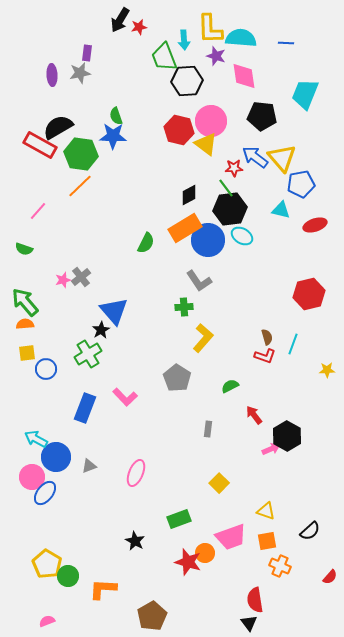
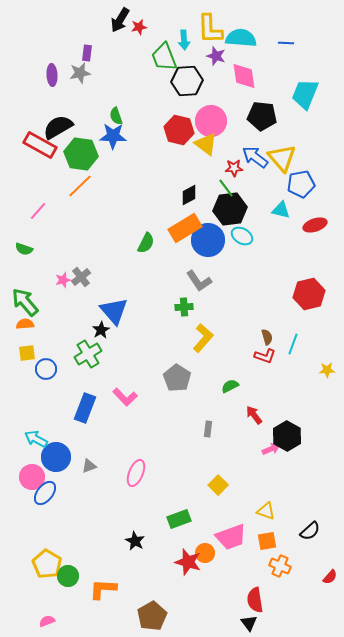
yellow square at (219, 483): moved 1 px left, 2 px down
